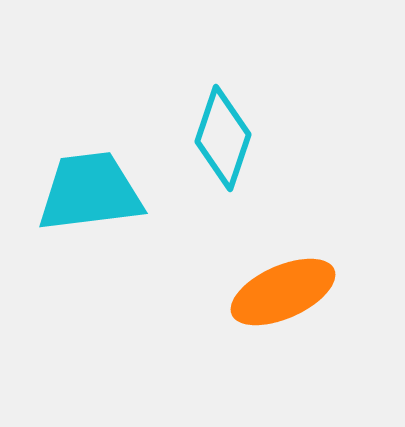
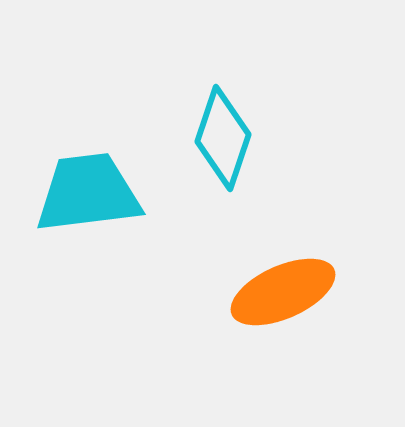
cyan trapezoid: moved 2 px left, 1 px down
